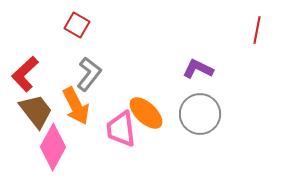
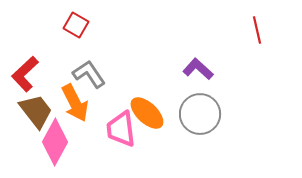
red square: moved 1 px left
red line: rotated 24 degrees counterclockwise
purple L-shape: rotated 16 degrees clockwise
gray L-shape: rotated 72 degrees counterclockwise
orange arrow: moved 1 px left, 3 px up
orange ellipse: moved 1 px right
pink diamond: moved 2 px right, 5 px up
